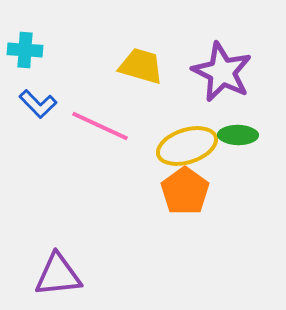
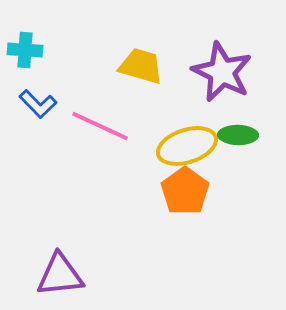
purple triangle: moved 2 px right
